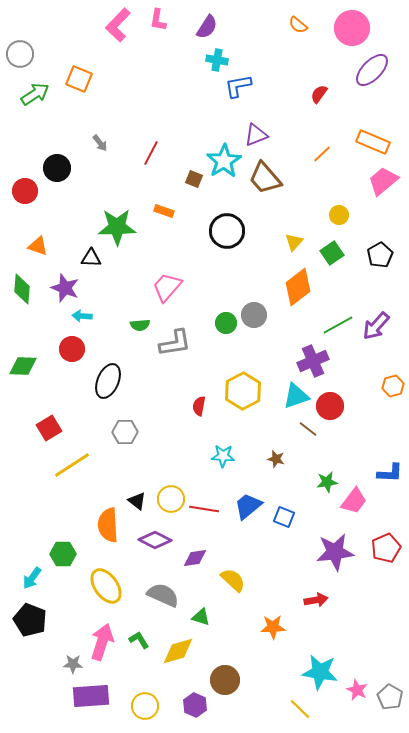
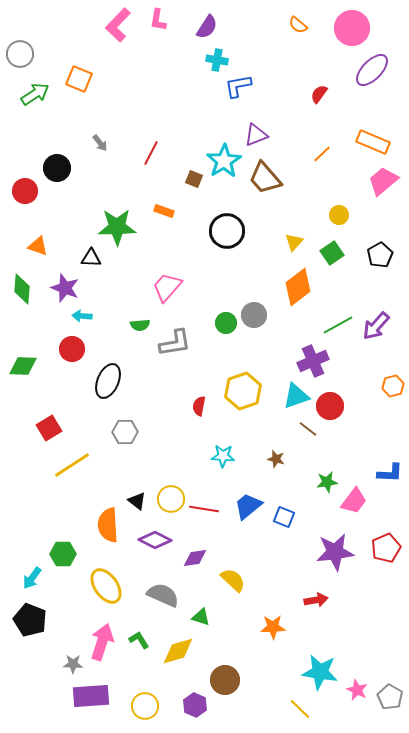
yellow hexagon at (243, 391): rotated 9 degrees clockwise
